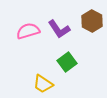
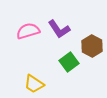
brown hexagon: moved 25 px down
green square: moved 2 px right
yellow trapezoid: moved 9 px left
